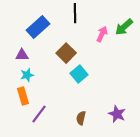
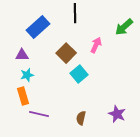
pink arrow: moved 6 px left, 11 px down
purple line: rotated 66 degrees clockwise
